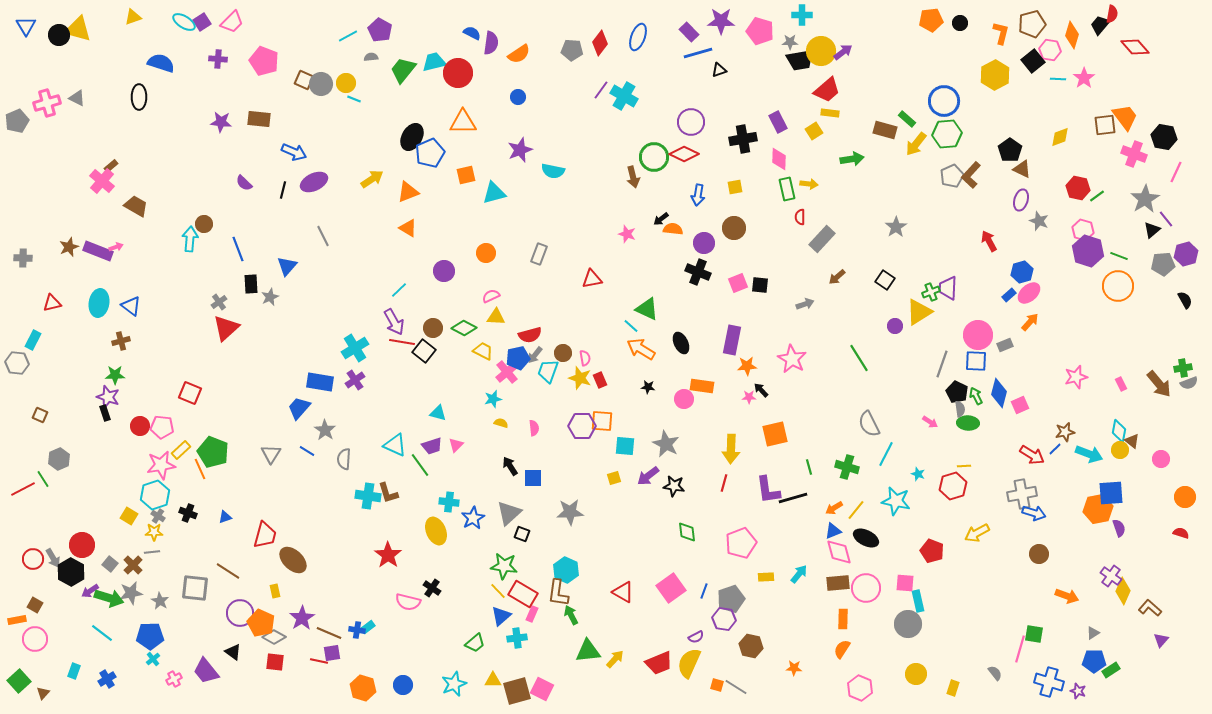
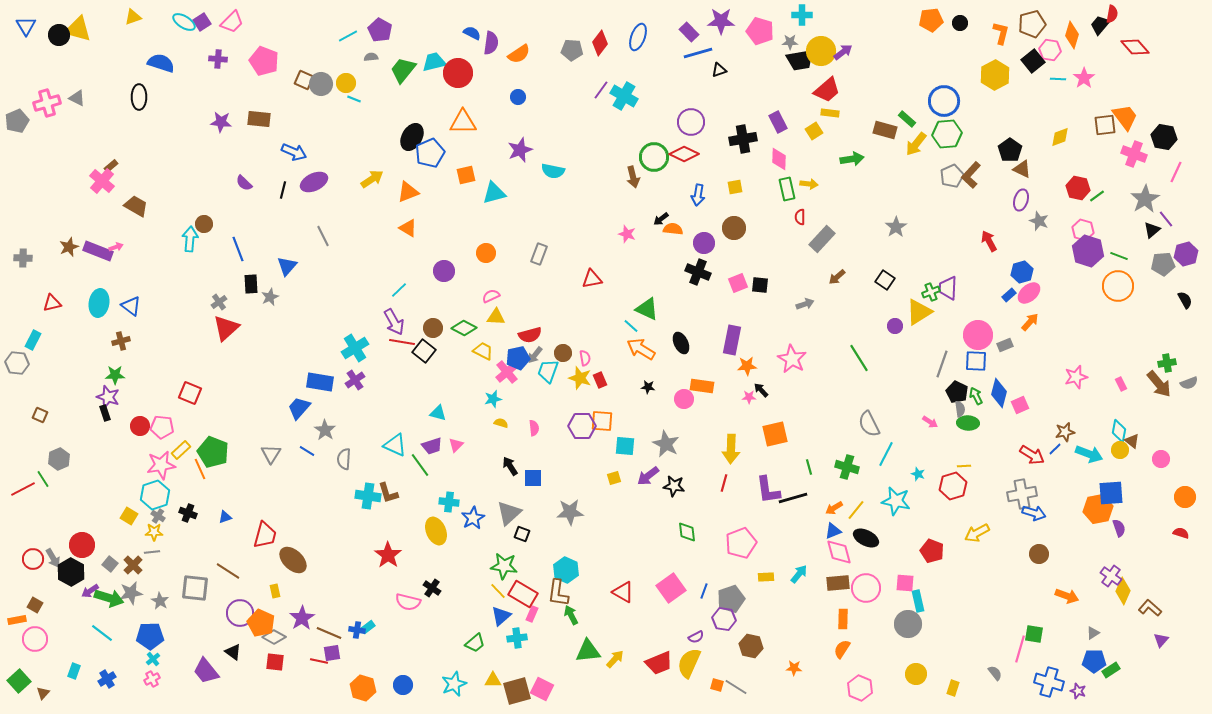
green cross at (1183, 368): moved 16 px left, 5 px up
pink cross at (174, 679): moved 22 px left
